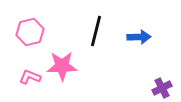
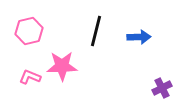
pink hexagon: moved 1 px left, 1 px up
